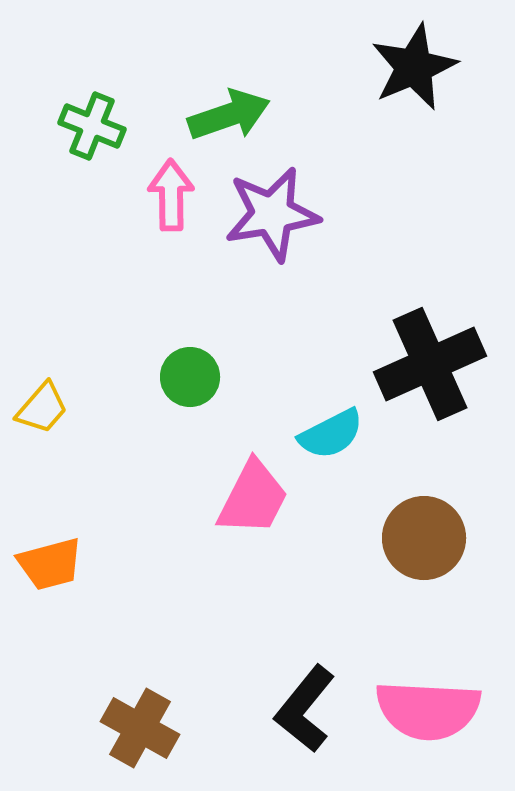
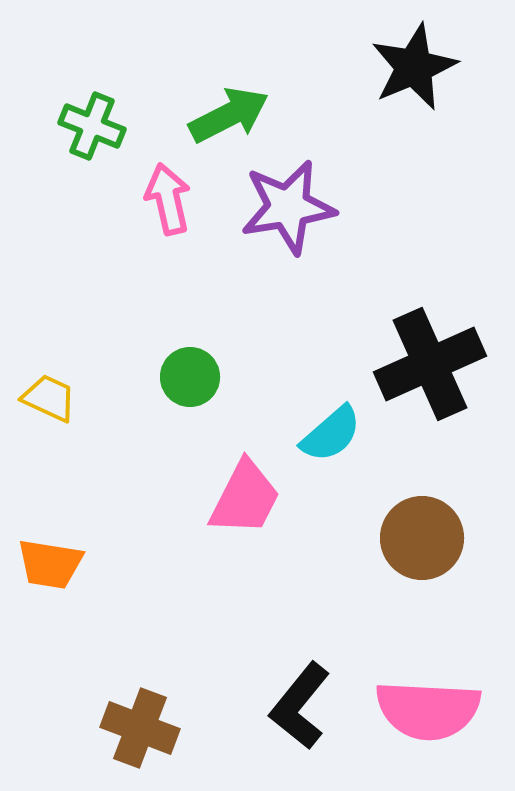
green arrow: rotated 8 degrees counterclockwise
pink arrow: moved 3 px left, 4 px down; rotated 12 degrees counterclockwise
purple star: moved 16 px right, 7 px up
yellow trapezoid: moved 7 px right, 10 px up; rotated 106 degrees counterclockwise
cyan semicircle: rotated 14 degrees counterclockwise
pink trapezoid: moved 8 px left
brown circle: moved 2 px left
orange trapezoid: rotated 24 degrees clockwise
black L-shape: moved 5 px left, 3 px up
brown cross: rotated 8 degrees counterclockwise
